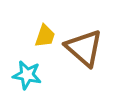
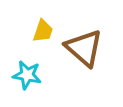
yellow trapezoid: moved 2 px left, 5 px up
